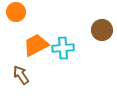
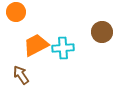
brown circle: moved 2 px down
